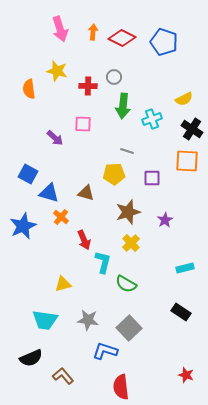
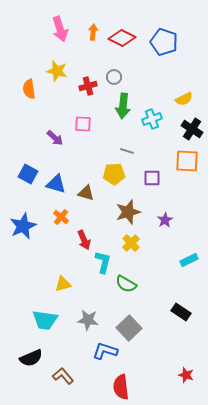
red cross: rotated 18 degrees counterclockwise
blue triangle: moved 7 px right, 9 px up
cyan rectangle: moved 4 px right, 8 px up; rotated 12 degrees counterclockwise
